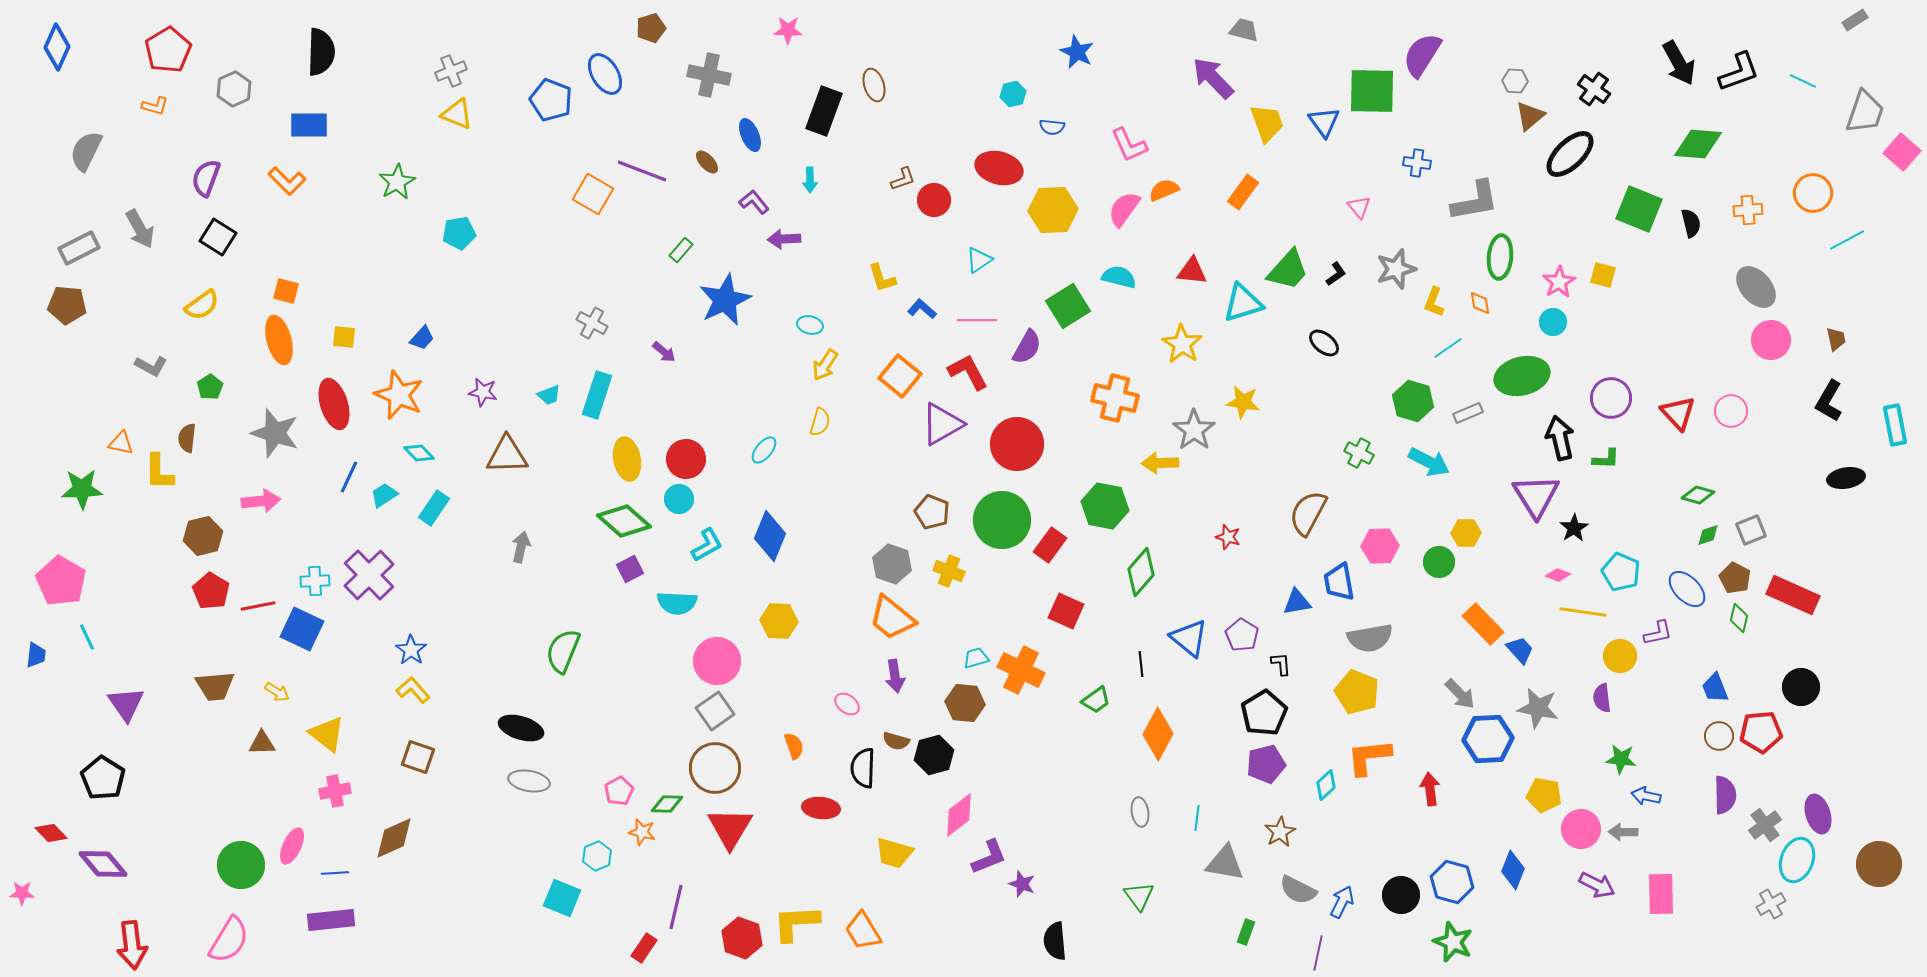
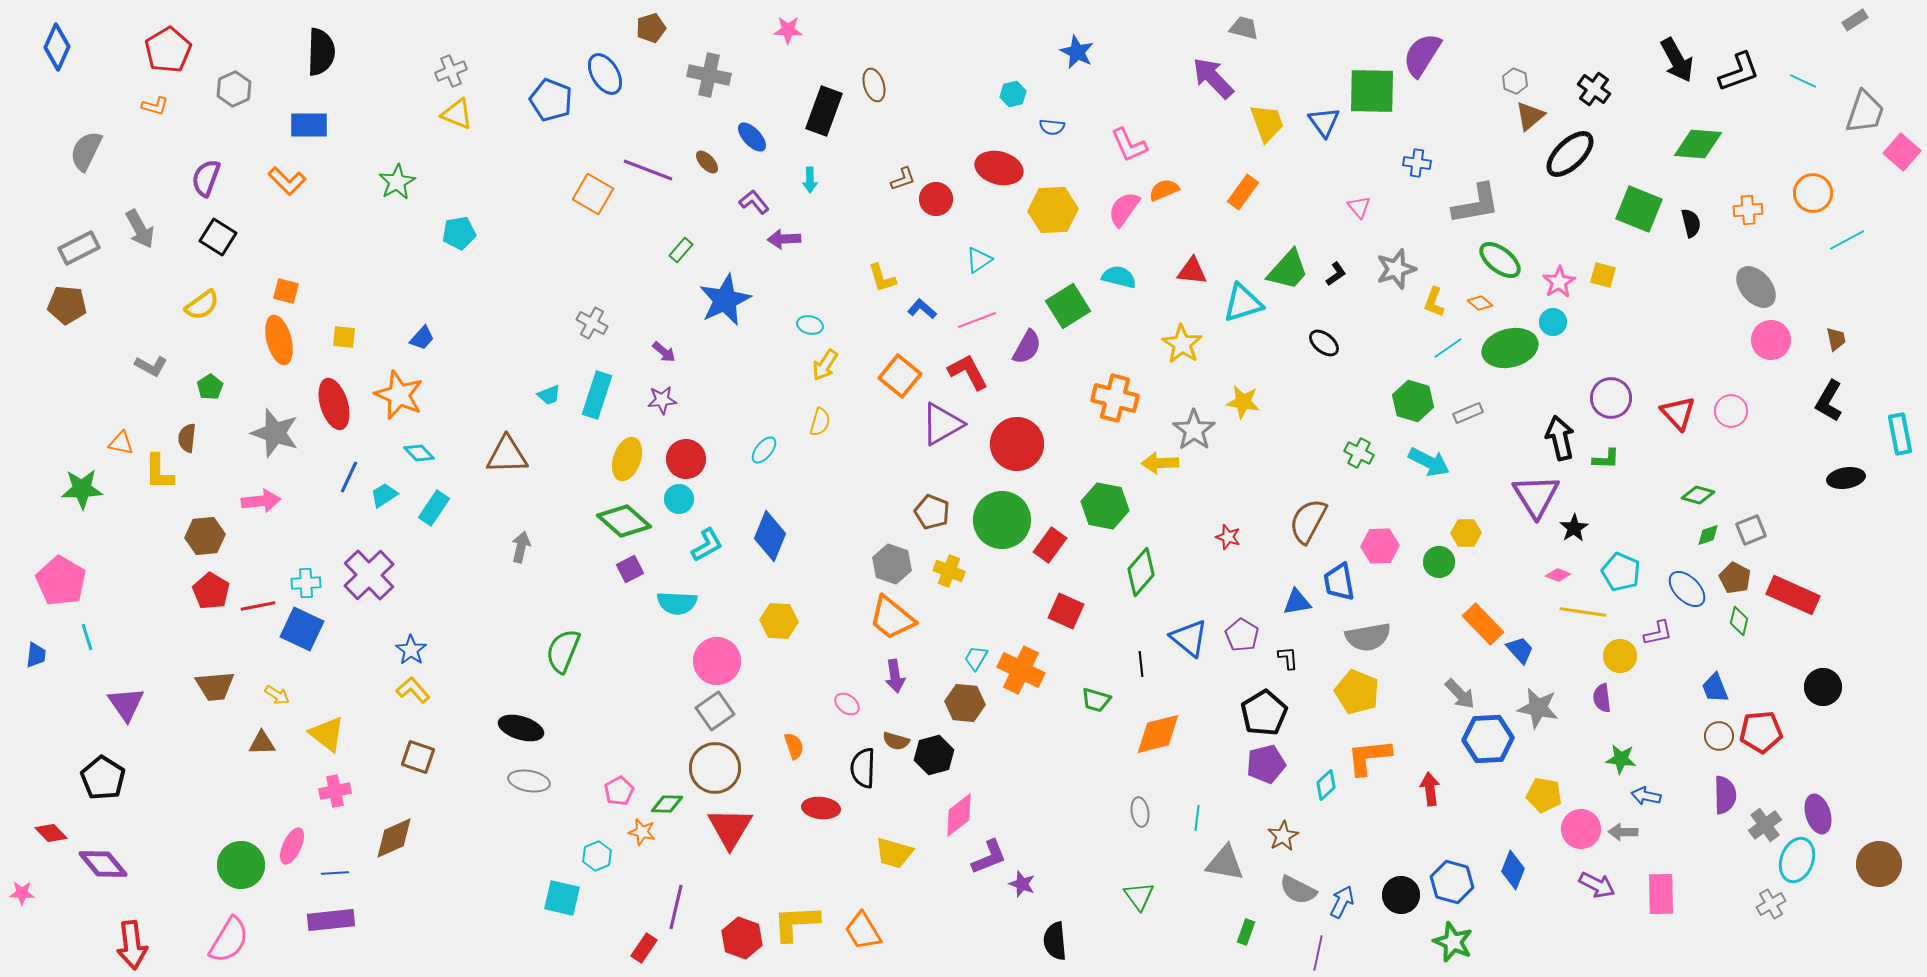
gray trapezoid at (1244, 30): moved 2 px up
black arrow at (1679, 63): moved 2 px left, 3 px up
gray hexagon at (1515, 81): rotated 20 degrees clockwise
blue ellipse at (750, 135): moved 2 px right, 2 px down; rotated 20 degrees counterclockwise
purple line at (642, 171): moved 6 px right, 1 px up
red circle at (934, 200): moved 2 px right, 1 px up
gray L-shape at (1475, 201): moved 1 px right, 3 px down
green ellipse at (1500, 257): moved 3 px down; rotated 57 degrees counterclockwise
orange diamond at (1480, 303): rotated 40 degrees counterclockwise
pink line at (977, 320): rotated 21 degrees counterclockwise
green ellipse at (1522, 376): moved 12 px left, 28 px up
purple star at (483, 392): moved 179 px right, 8 px down; rotated 16 degrees counterclockwise
cyan rectangle at (1895, 425): moved 5 px right, 9 px down
yellow ellipse at (627, 459): rotated 30 degrees clockwise
brown semicircle at (1308, 513): moved 8 px down
brown hexagon at (203, 536): moved 2 px right; rotated 9 degrees clockwise
cyan cross at (315, 581): moved 9 px left, 2 px down
green diamond at (1739, 618): moved 3 px down
cyan line at (87, 637): rotated 8 degrees clockwise
gray semicircle at (1370, 638): moved 2 px left, 1 px up
cyan trapezoid at (976, 658): rotated 44 degrees counterclockwise
black L-shape at (1281, 664): moved 7 px right, 6 px up
black circle at (1801, 687): moved 22 px right
yellow arrow at (277, 692): moved 3 px down
green trapezoid at (1096, 700): rotated 52 degrees clockwise
orange diamond at (1158, 734): rotated 48 degrees clockwise
brown star at (1280, 832): moved 3 px right, 4 px down
cyan square at (562, 898): rotated 9 degrees counterclockwise
